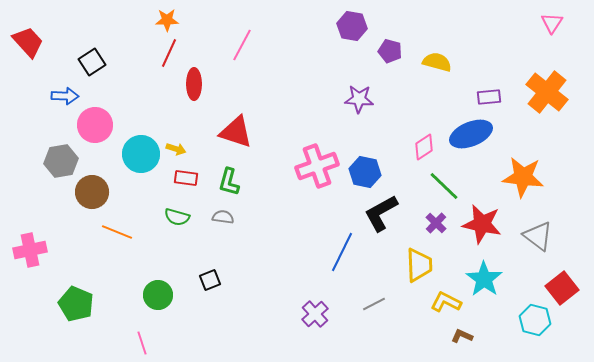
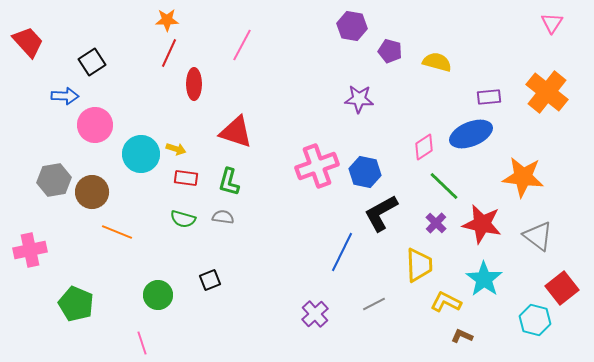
gray hexagon at (61, 161): moved 7 px left, 19 px down
green semicircle at (177, 217): moved 6 px right, 2 px down
